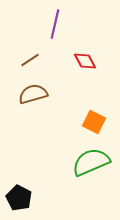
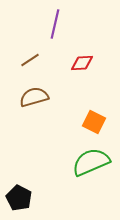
red diamond: moved 3 px left, 2 px down; rotated 65 degrees counterclockwise
brown semicircle: moved 1 px right, 3 px down
